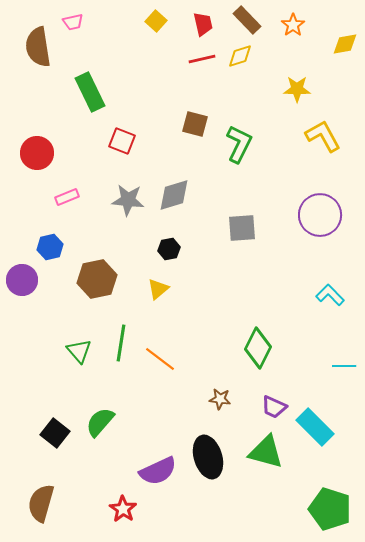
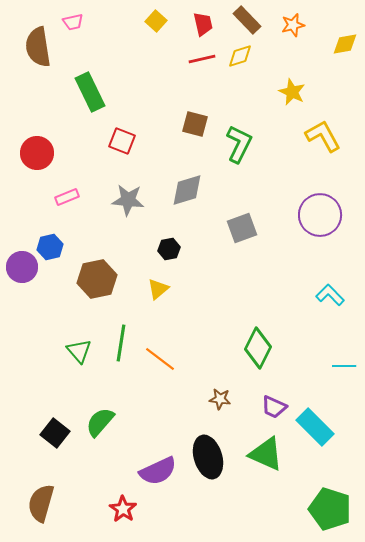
orange star at (293, 25): rotated 20 degrees clockwise
yellow star at (297, 89): moved 5 px left, 3 px down; rotated 24 degrees clockwise
gray diamond at (174, 195): moved 13 px right, 5 px up
gray square at (242, 228): rotated 16 degrees counterclockwise
purple circle at (22, 280): moved 13 px up
green triangle at (266, 452): moved 2 px down; rotated 9 degrees clockwise
